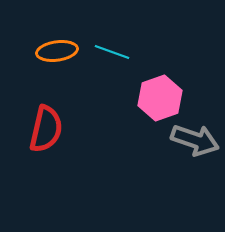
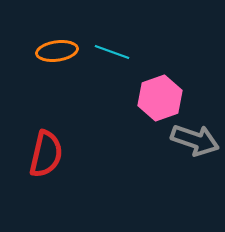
red semicircle: moved 25 px down
